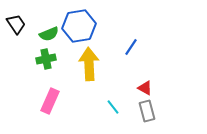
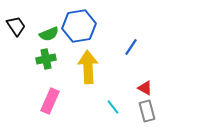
black trapezoid: moved 2 px down
yellow arrow: moved 1 px left, 3 px down
